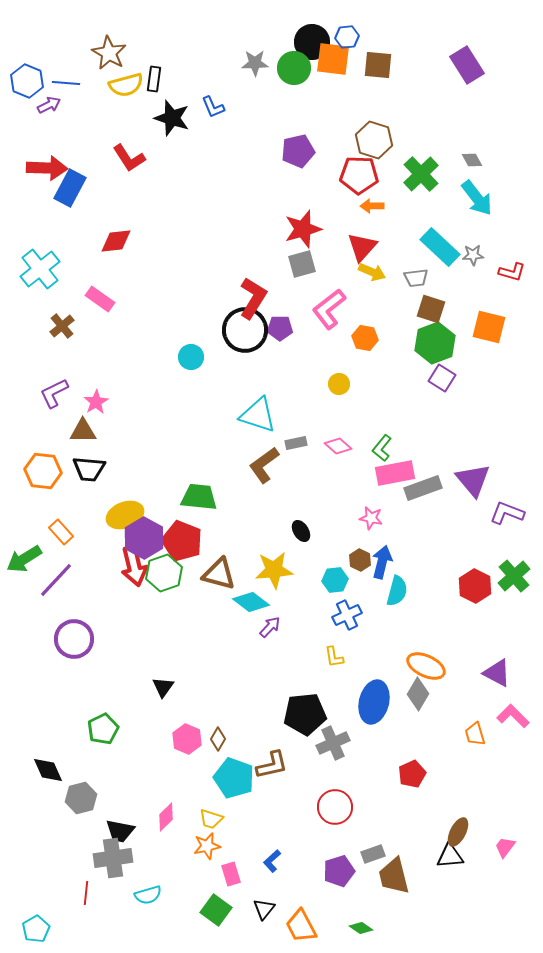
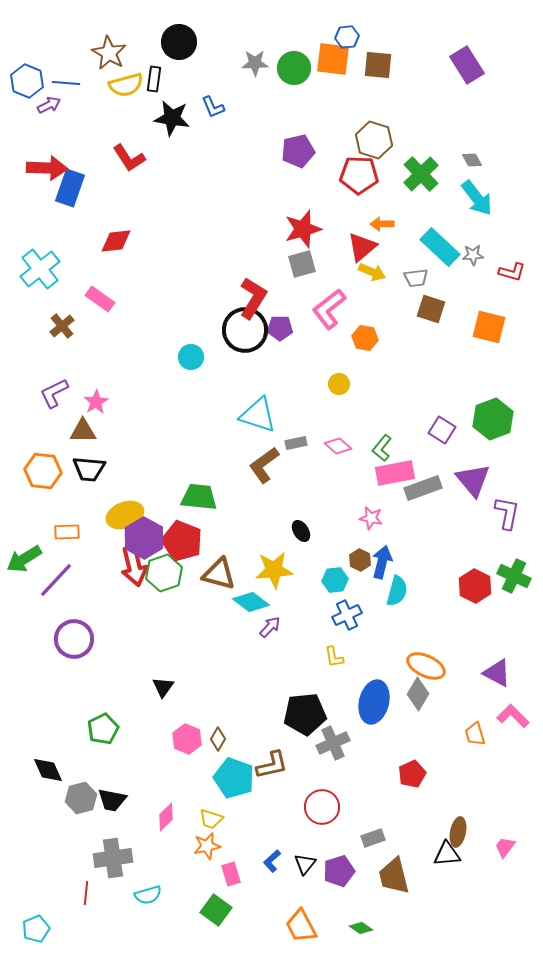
black circle at (312, 42): moved 133 px left
black star at (172, 118): rotated 9 degrees counterclockwise
blue rectangle at (70, 188): rotated 9 degrees counterclockwise
orange arrow at (372, 206): moved 10 px right, 18 px down
red triangle at (362, 247): rotated 8 degrees clockwise
green hexagon at (435, 343): moved 58 px right, 76 px down
purple square at (442, 378): moved 52 px down
purple L-shape at (507, 513): rotated 80 degrees clockwise
orange rectangle at (61, 532): moved 6 px right; rotated 50 degrees counterclockwise
green cross at (514, 576): rotated 24 degrees counterclockwise
red circle at (335, 807): moved 13 px left
black trapezoid at (120, 831): moved 8 px left, 31 px up
brown ellipse at (458, 832): rotated 16 degrees counterclockwise
gray rectangle at (373, 854): moved 16 px up
black triangle at (450, 856): moved 3 px left, 2 px up
black triangle at (264, 909): moved 41 px right, 45 px up
cyan pentagon at (36, 929): rotated 8 degrees clockwise
